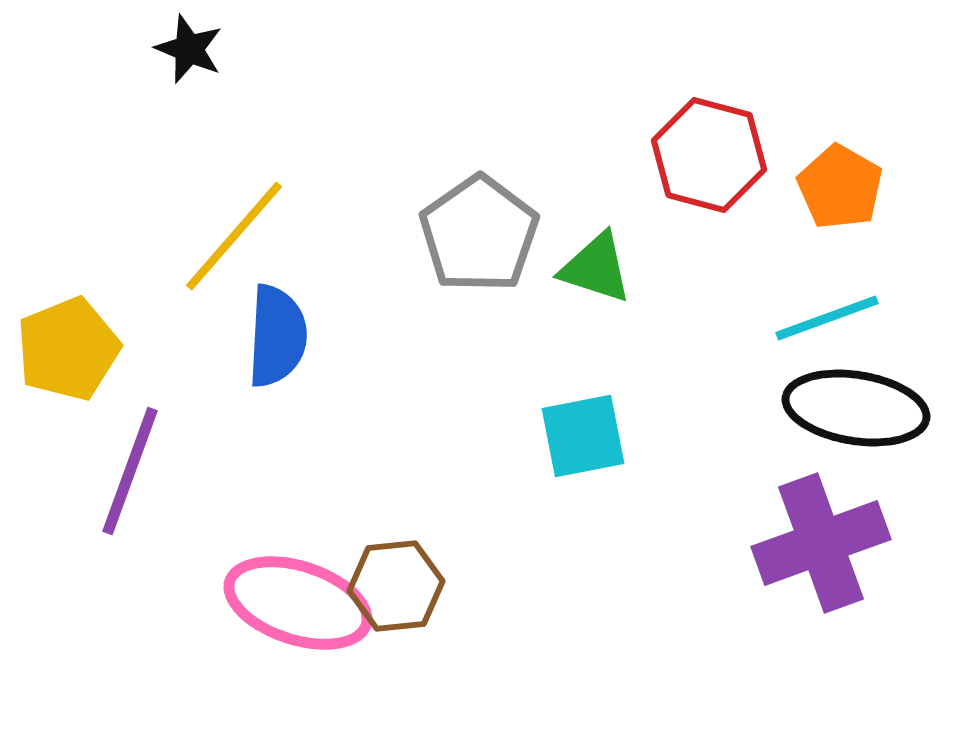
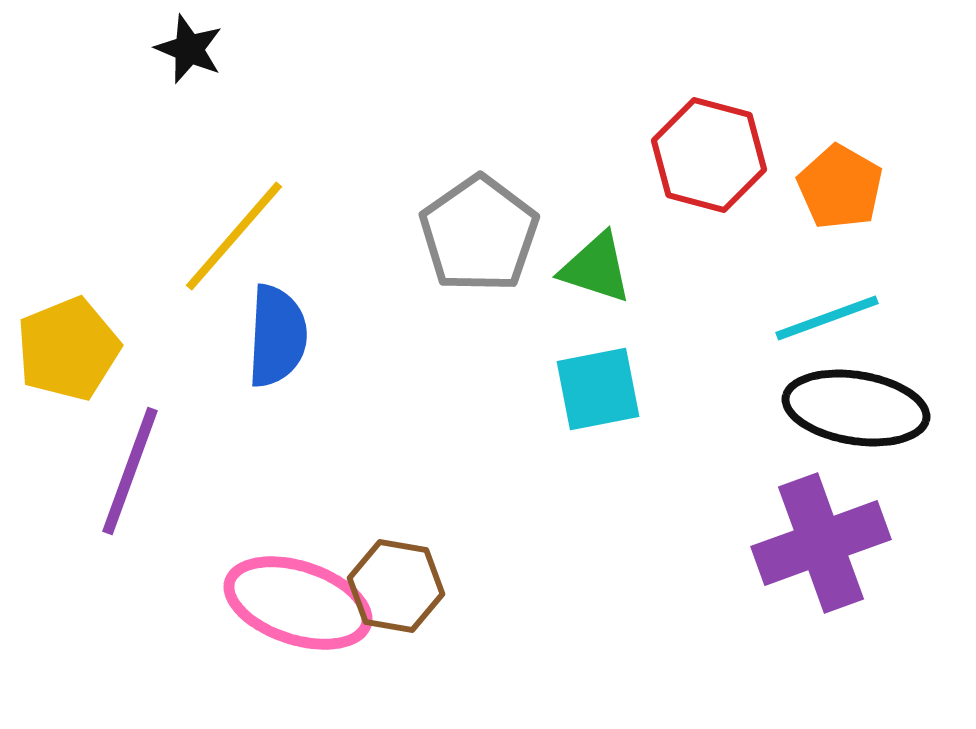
cyan square: moved 15 px right, 47 px up
brown hexagon: rotated 16 degrees clockwise
